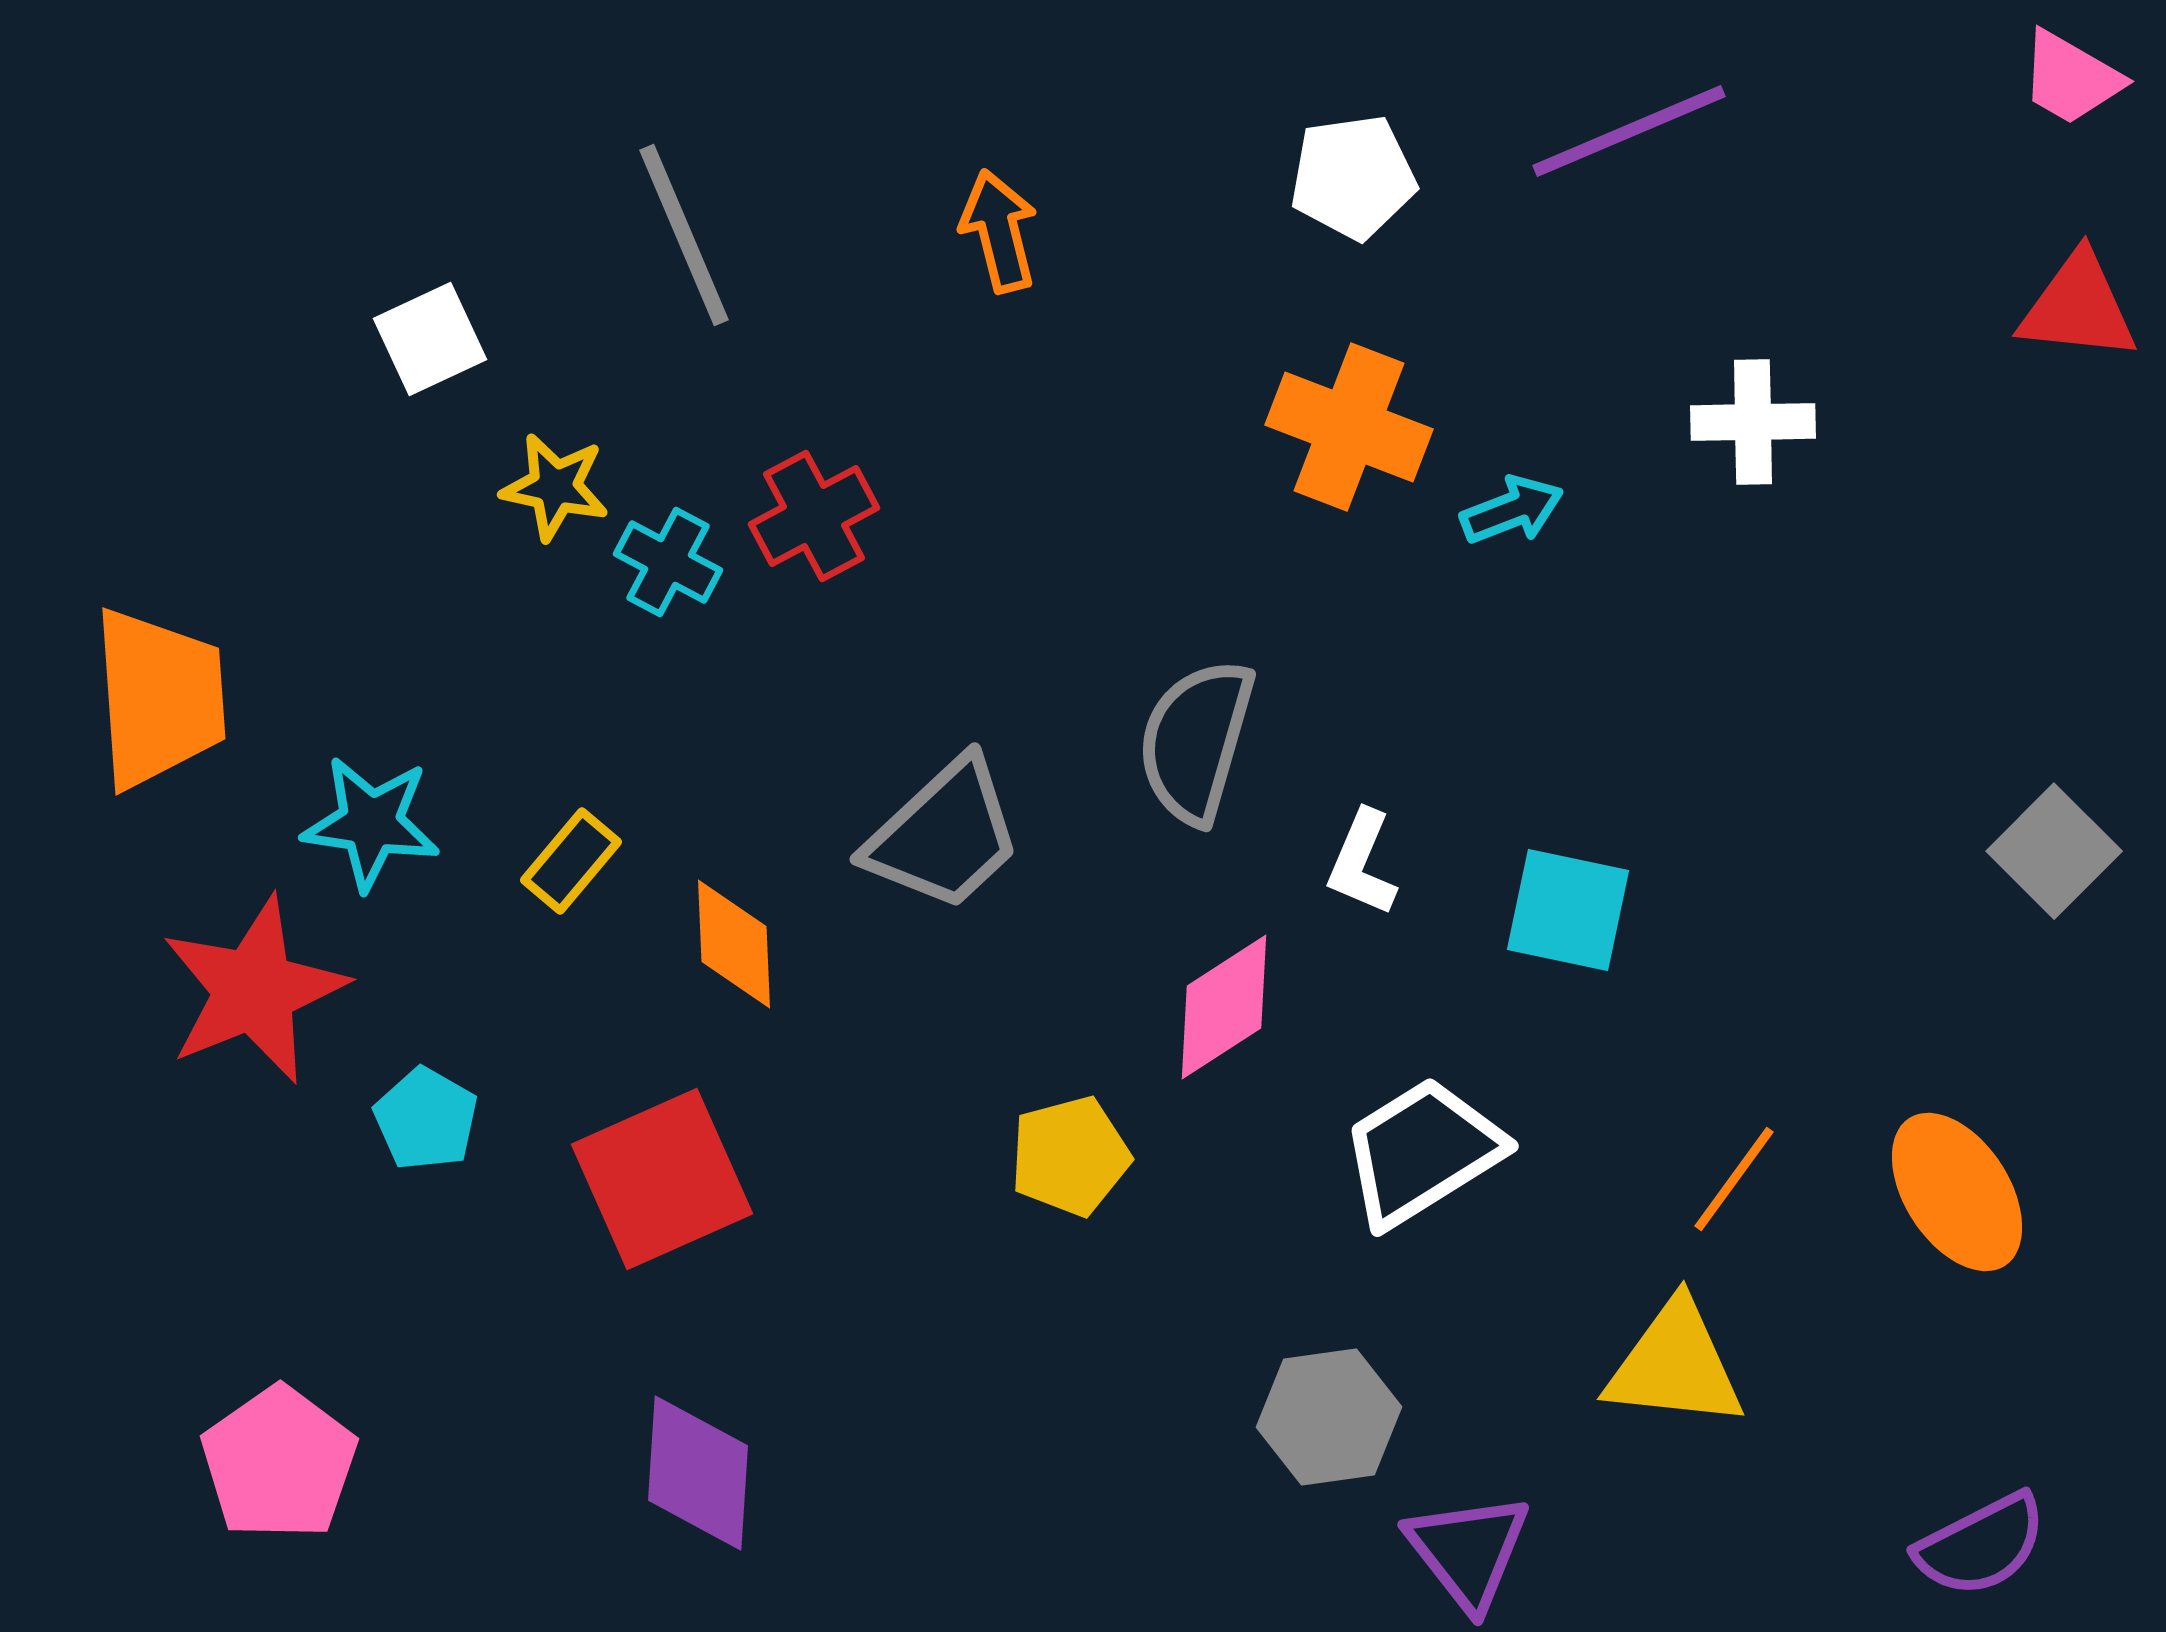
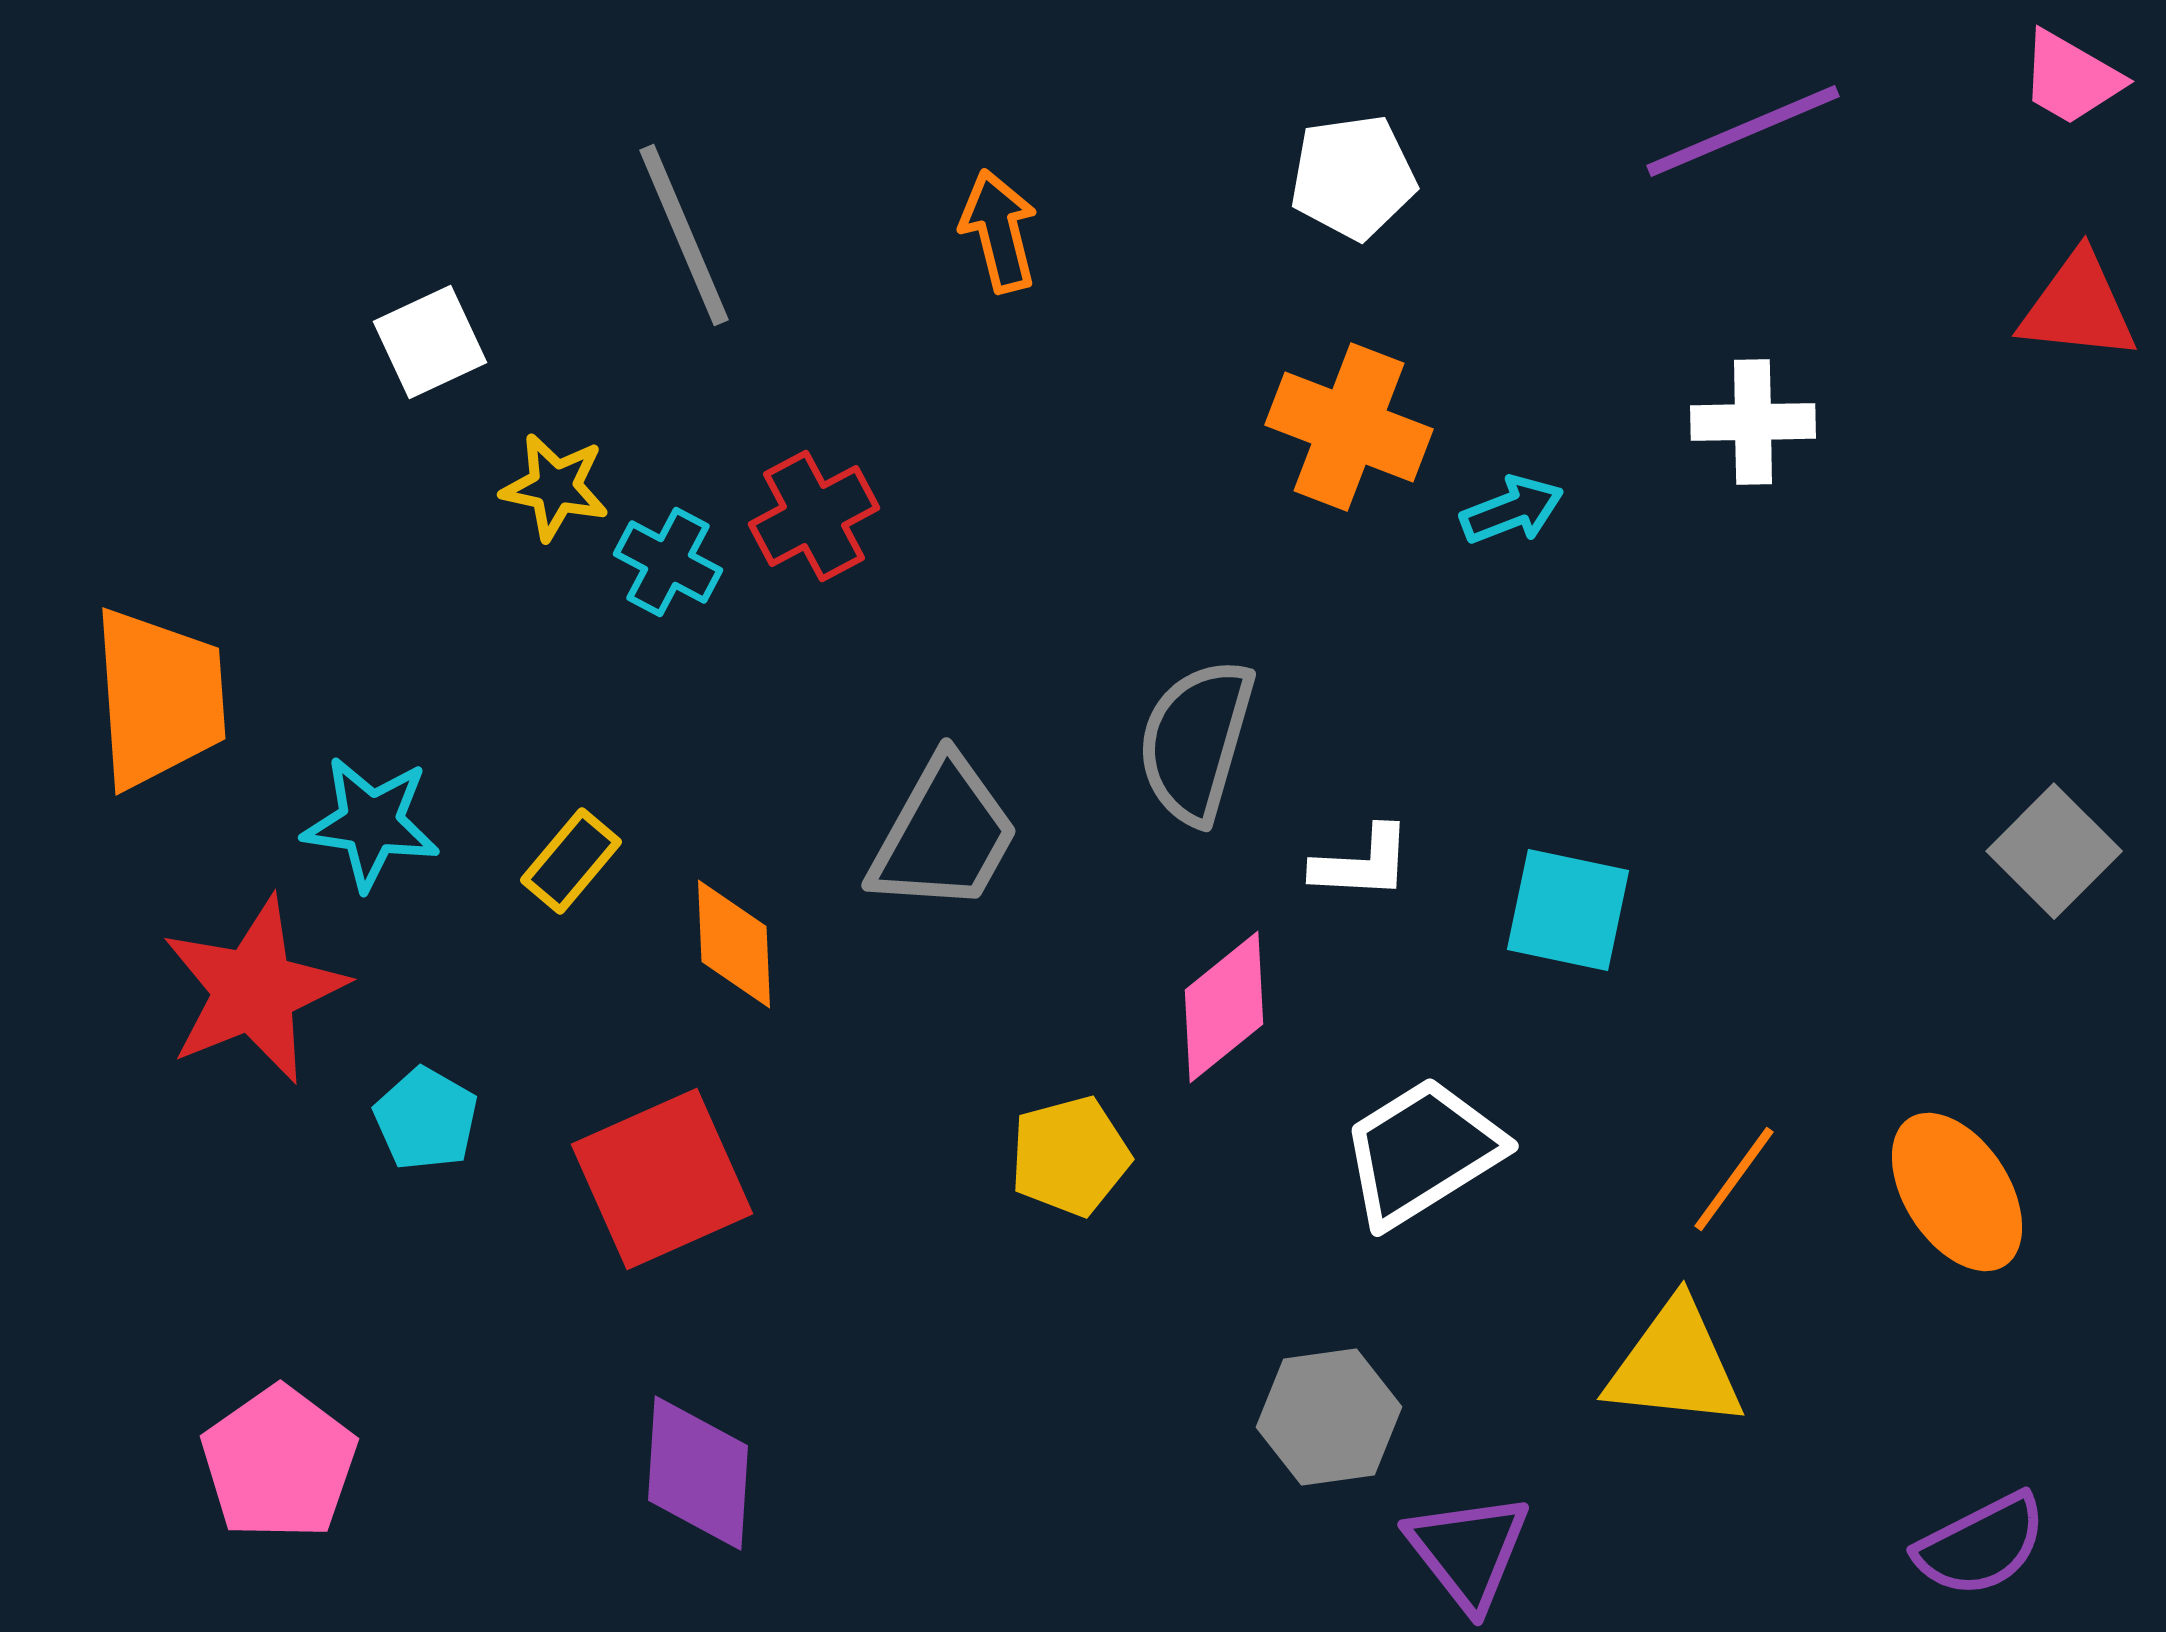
purple line: moved 114 px right
white square: moved 3 px down
gray trapezoid: rotated 18 degrees counterclockwise
white L-shape: rotated 110 degrees counterclockwise
pink diamond: rotated 6 degrees counterclockwise
